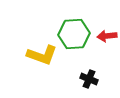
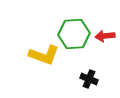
red arrow: moved 2 px left
yellow L-shape: moved 2 px right
